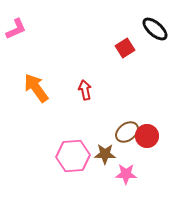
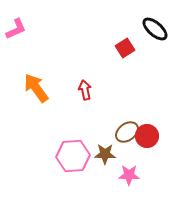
pink star: moved 3 px right, 1 px down
